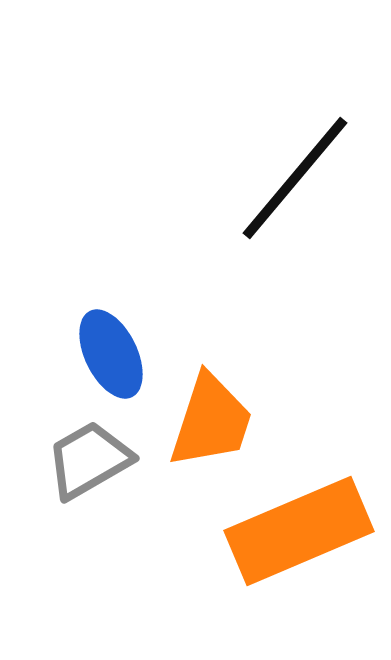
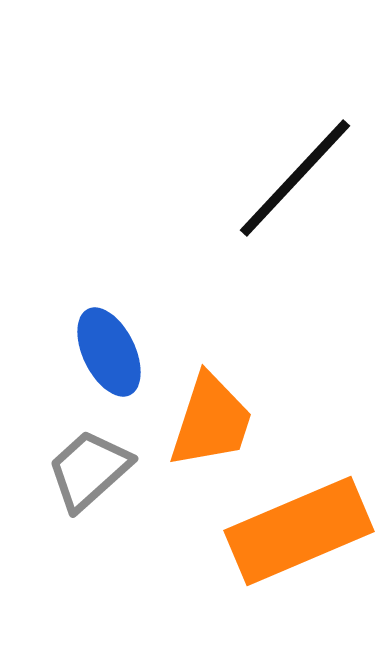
black line: rotated 3 degrees clockwise
blue ellipse: moved 2 px left, 2 px up
gray trapezoid: moved 10 px down; rotated 12 degrees counterclockwise
